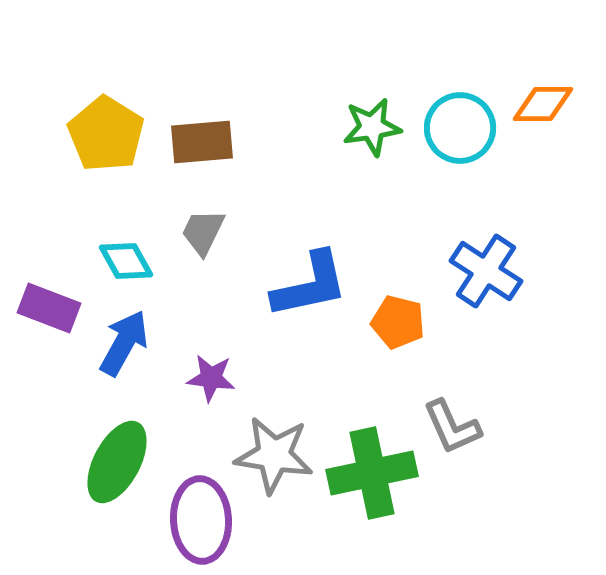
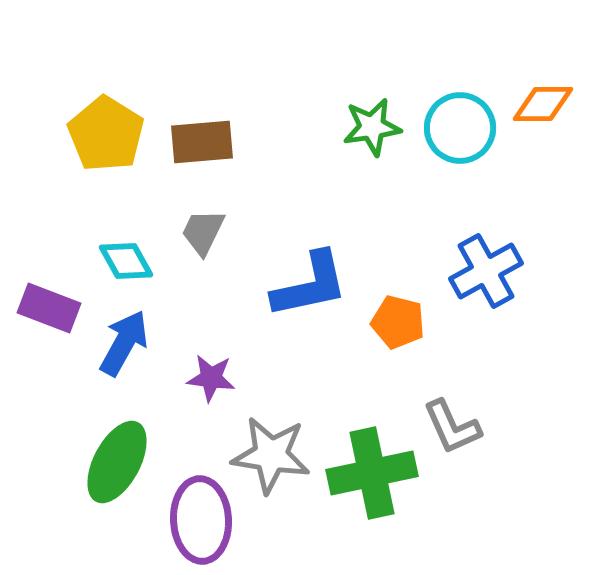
blue cross: rotated 28 degrees clockwise
gray star: moved 3 px left
